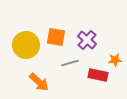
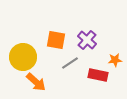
orange square: moved 3 px down
yellow circle: moved 3 px left, 12 px down
gray line: rotated 18 degrees counterclockwise
orange arrow: moved 3 px left
